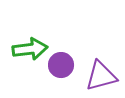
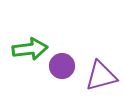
purple circle: moved 1 px right, 1 px down
